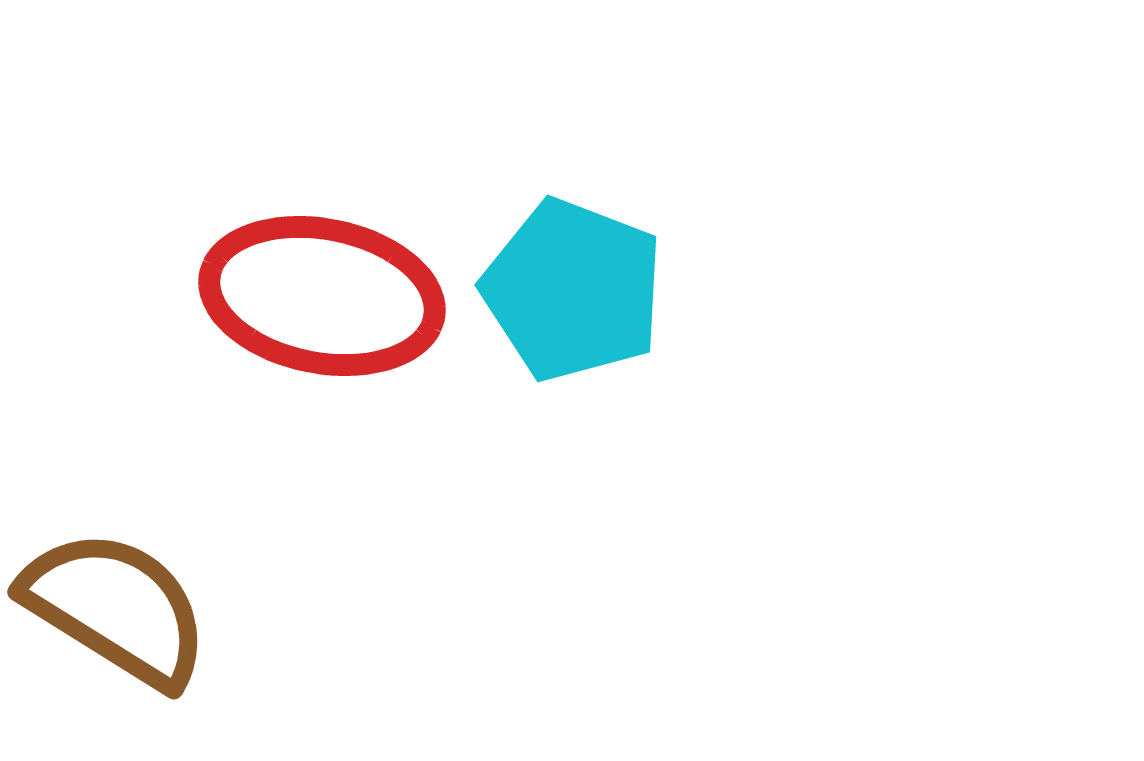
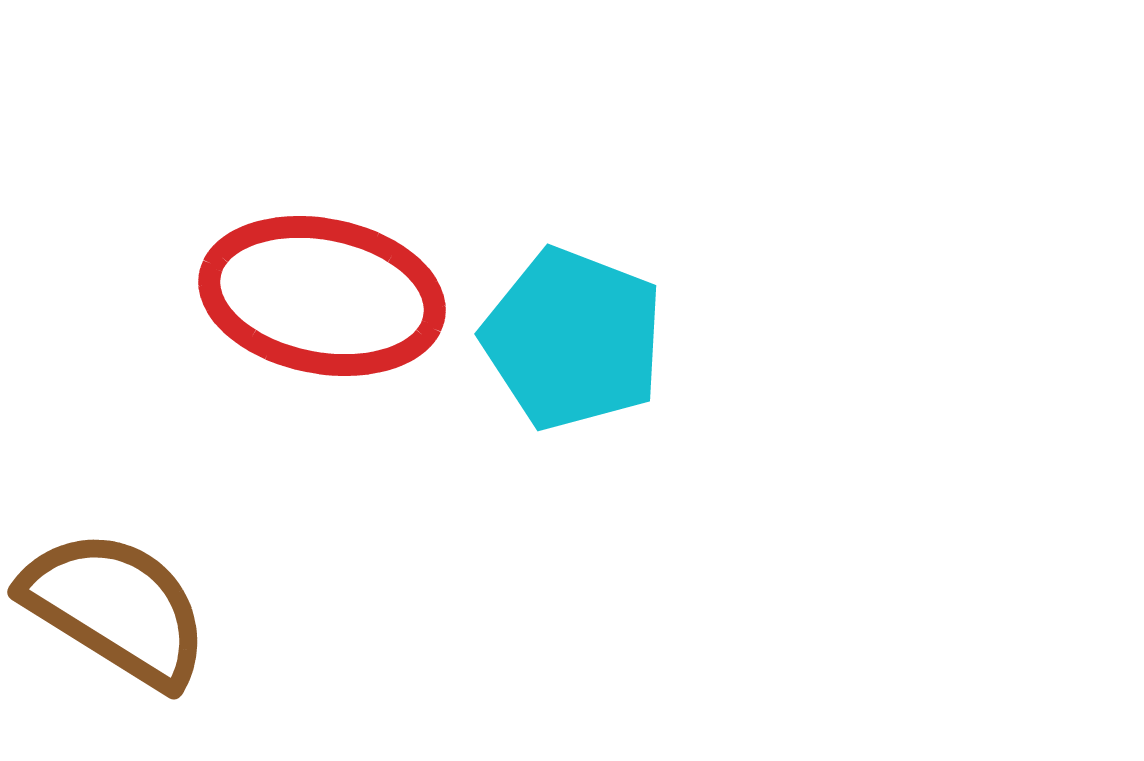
cyan pentagon: moved 49 px down
